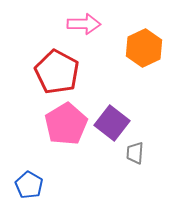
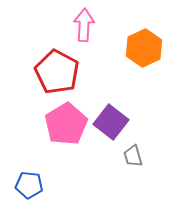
pink arrow: moved 1 px down; rotated 88 degrees counterclockwise
purple square: moved 1 px left, 1 px up
gray trapezoid: moved 2 px left, 3 px down; rotated 20 degrees counterclockwise
blue pentagon: rotated 24 degrees counterclockwise
